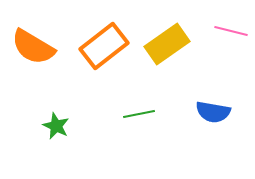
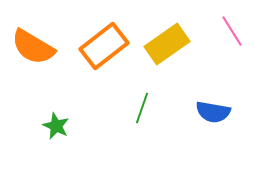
pink line: moved 1 px right; rotated 44 degrees clockwise
green line: moved 3 px right, 6 px up; rotated 60 degrees counterclockwise
